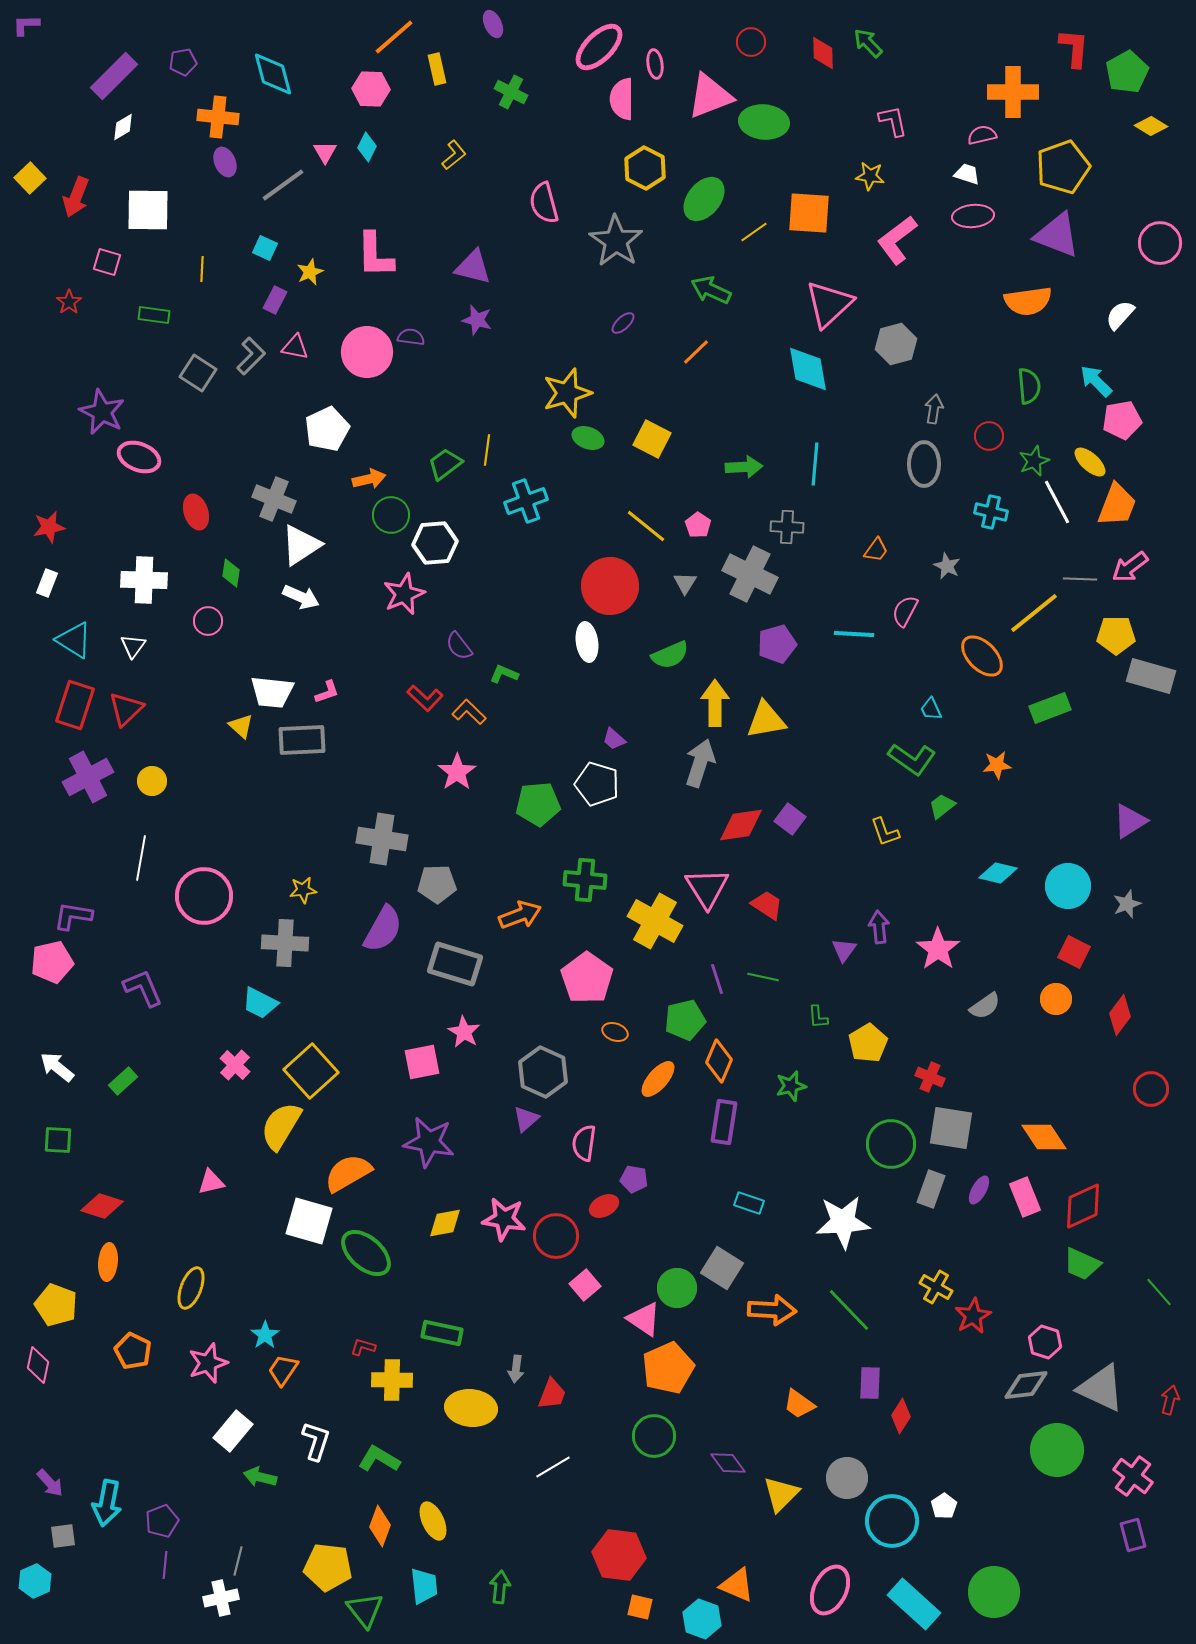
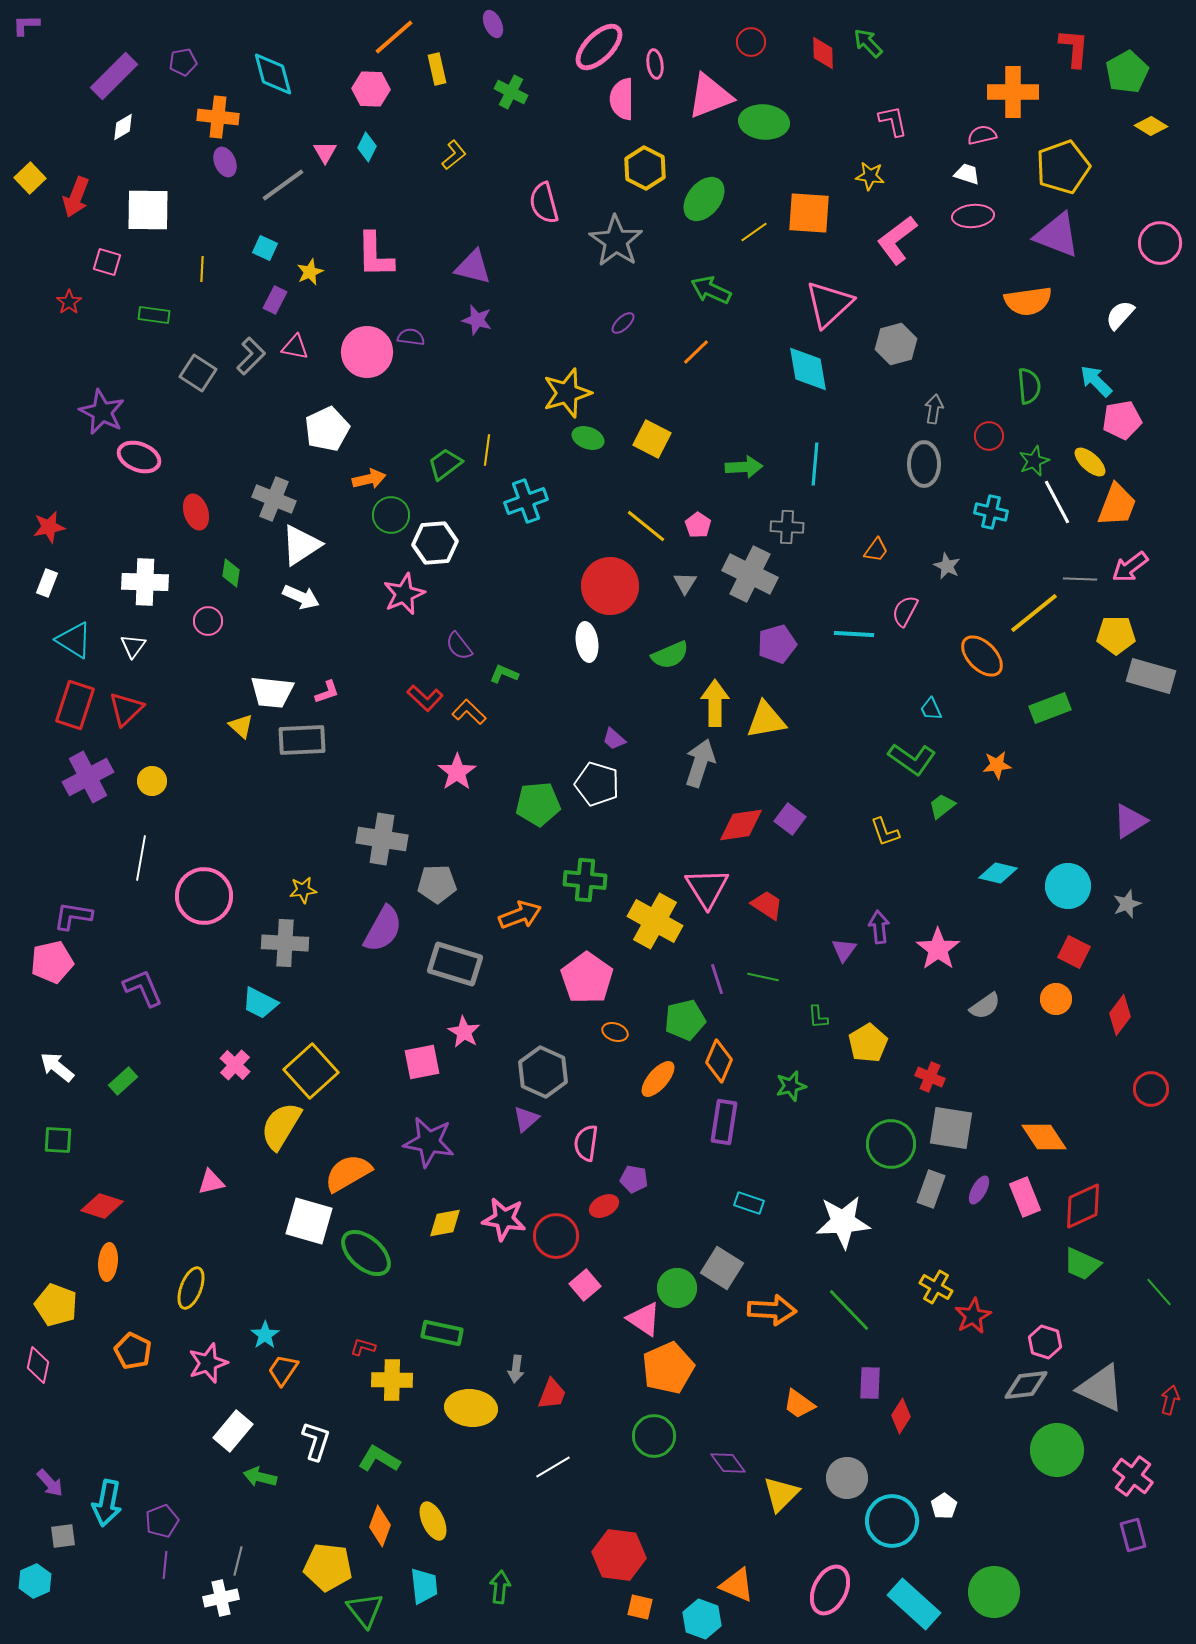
white cross at (144, 580): moved 1 px right, 2 px down
pink semicircle at (584, 1143): moved 2 px right
